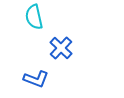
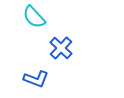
cyan semicircle: rotated 30 degrees counterclockwise
